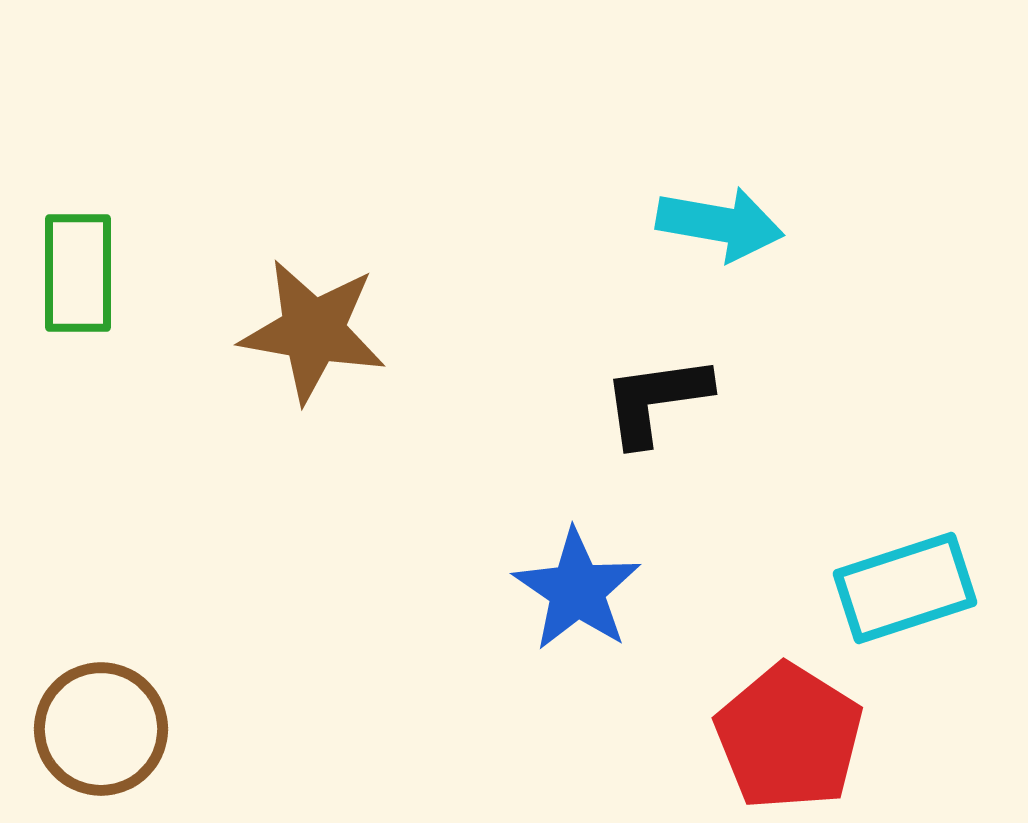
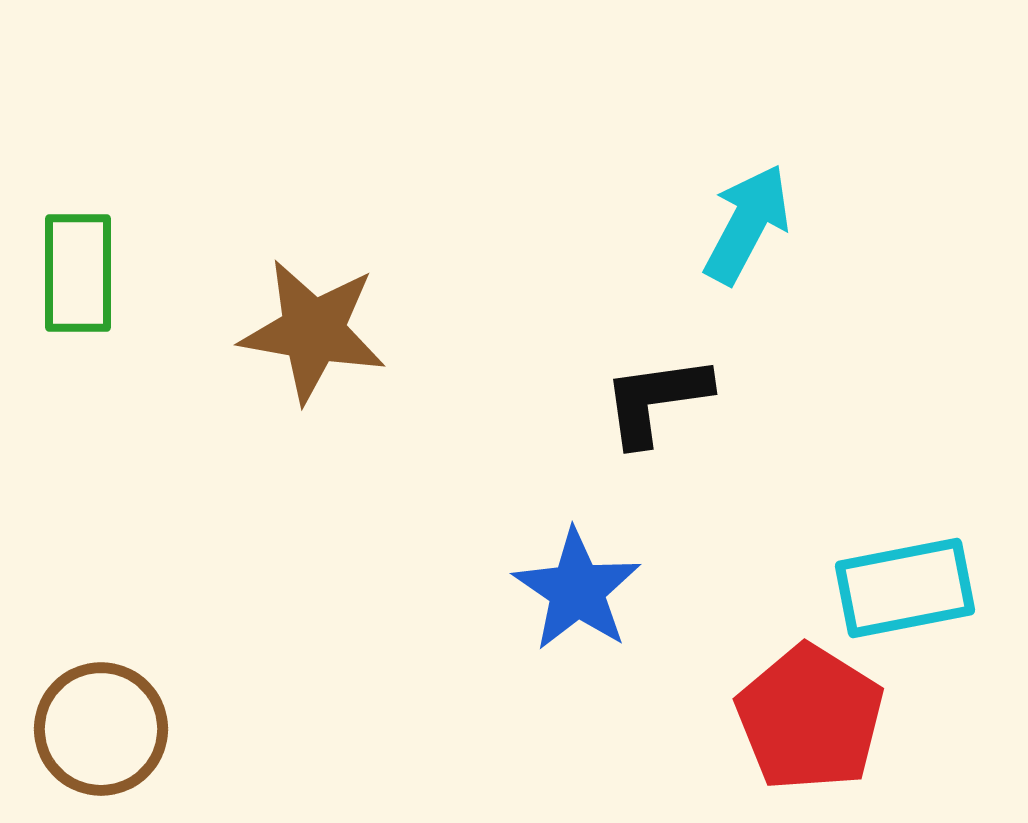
cyan arrow: moved 27 px right; rotated 72 degrees counterclockwise
cyan rectangle: rotated 7 degrees clockwise
red pentagon: moved 21 px right, 19 px up
